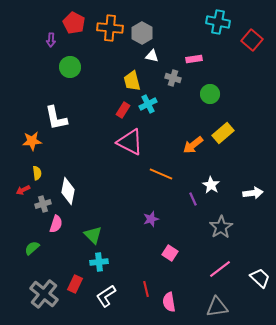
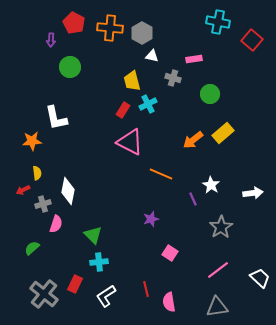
orange arrow at (193, 145): moved 5 px up
pink line at (220, 269): moved 2 px left, 1 px down
